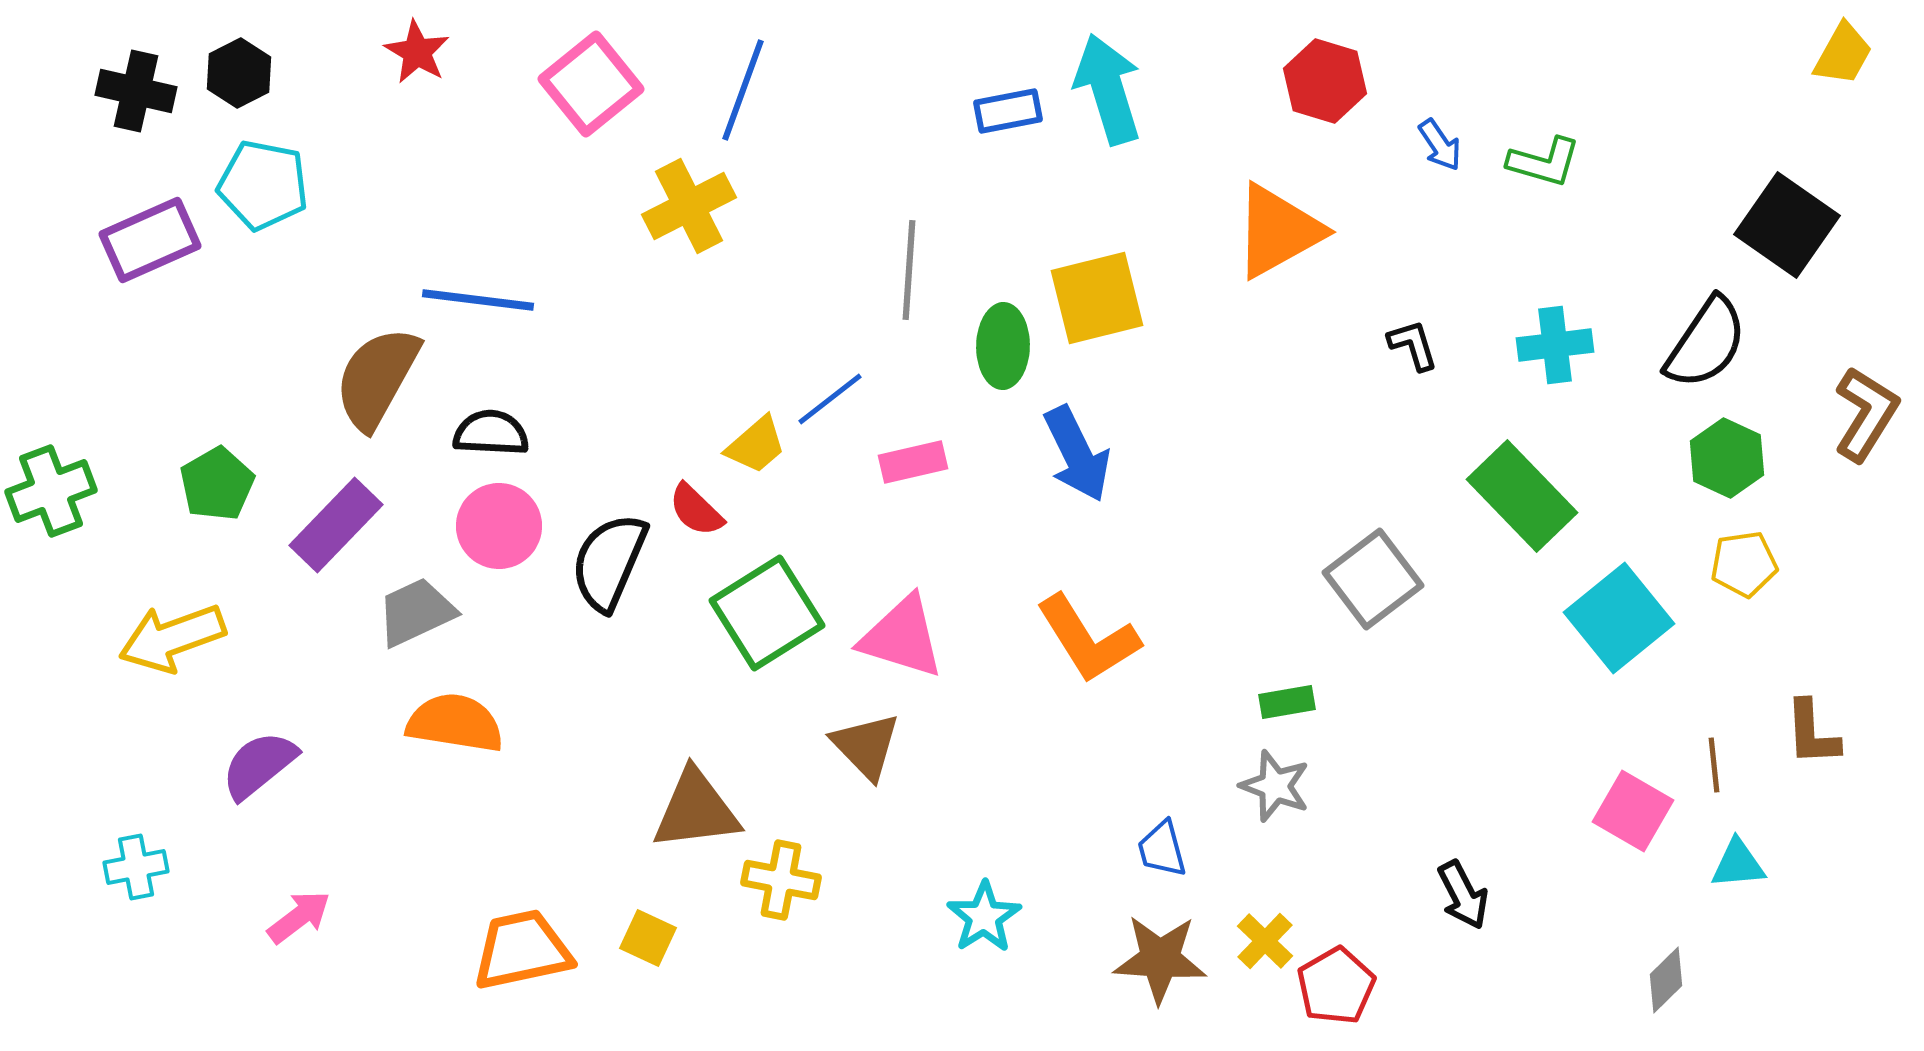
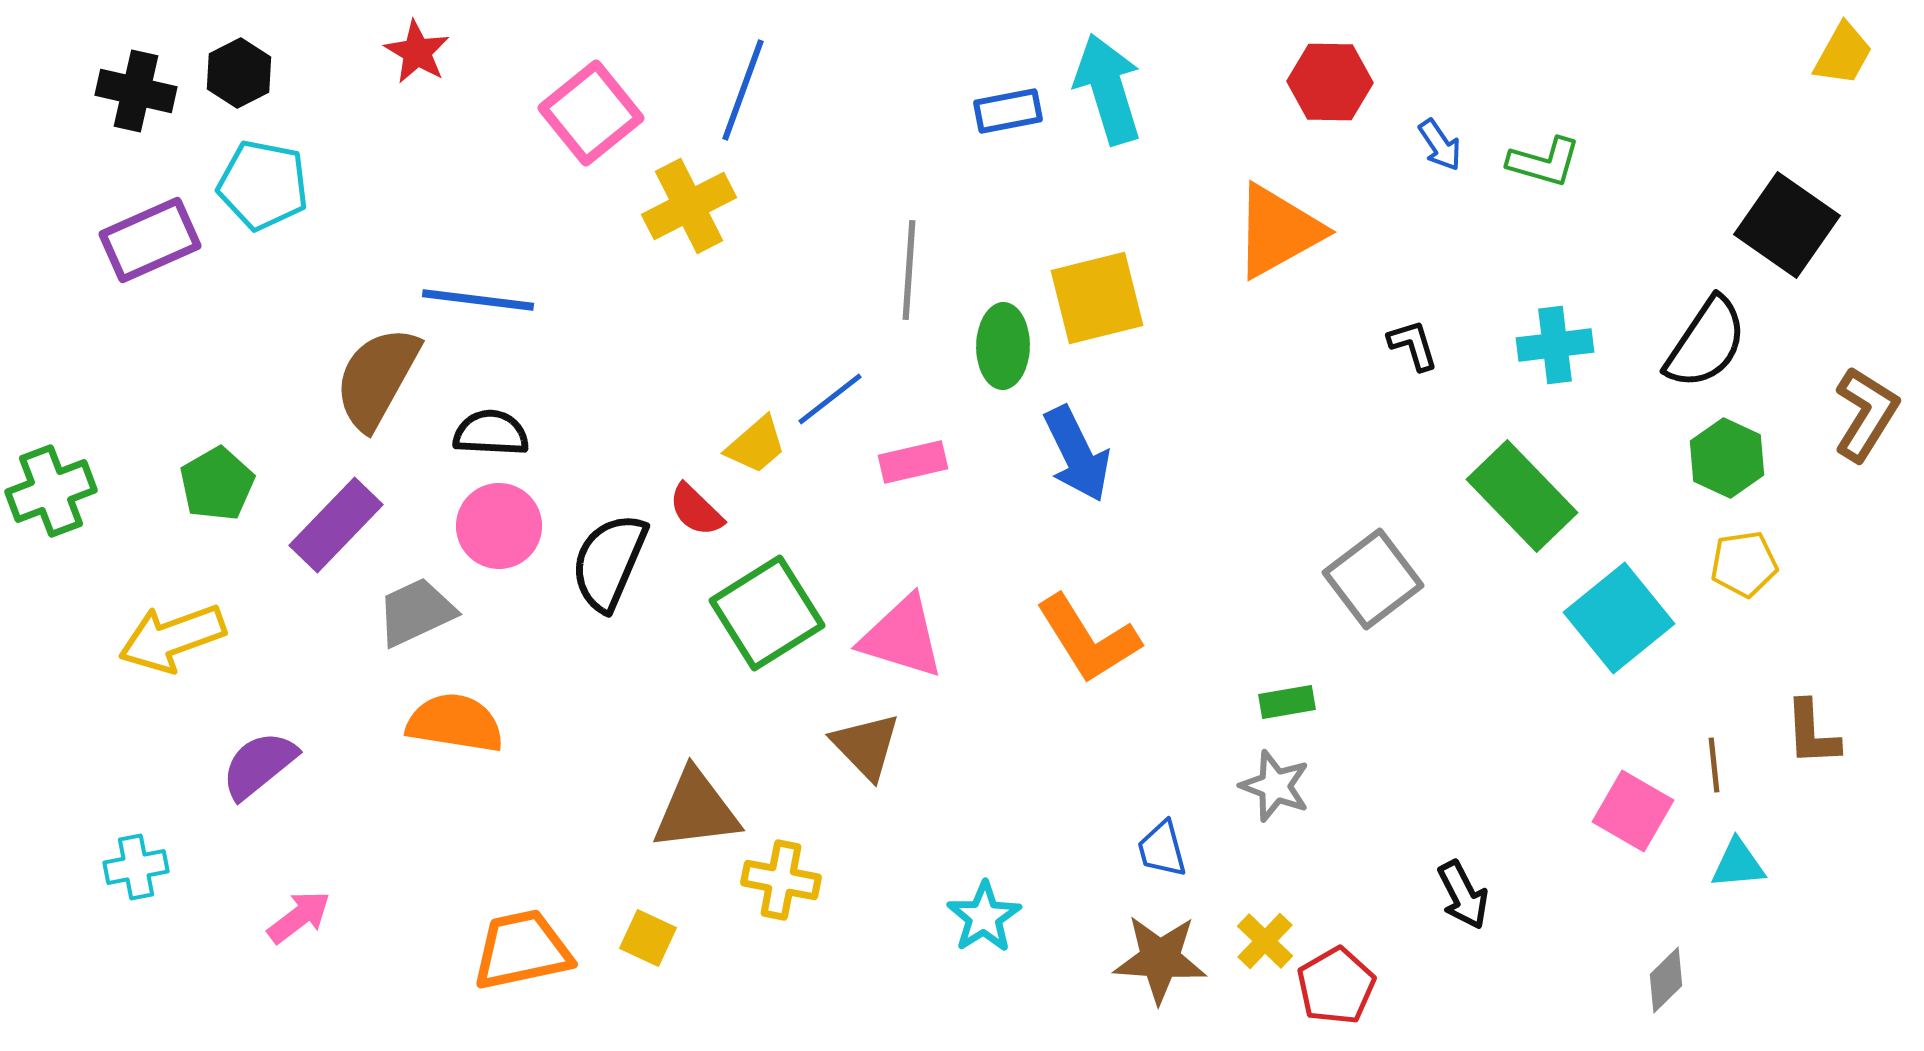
red hexagon at (1325, 81): moved 5 px right, 1 px down; rotated 16 degrees counterclockwise
pink square at (591, 84): moved 29 px down
